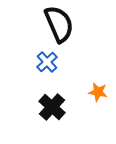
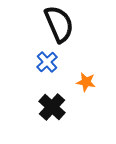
orange star: moved 12 px left, 10 px up
